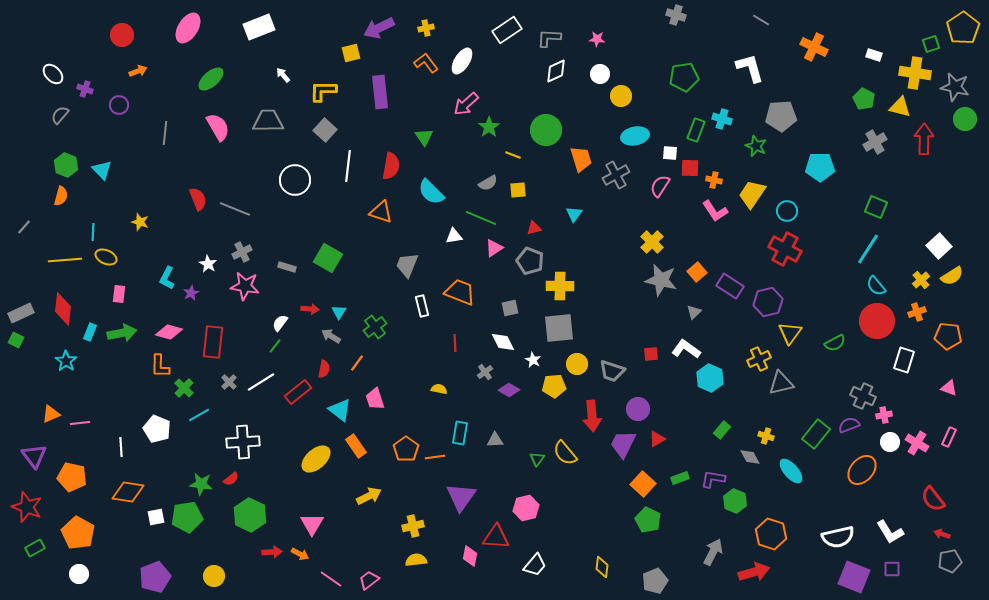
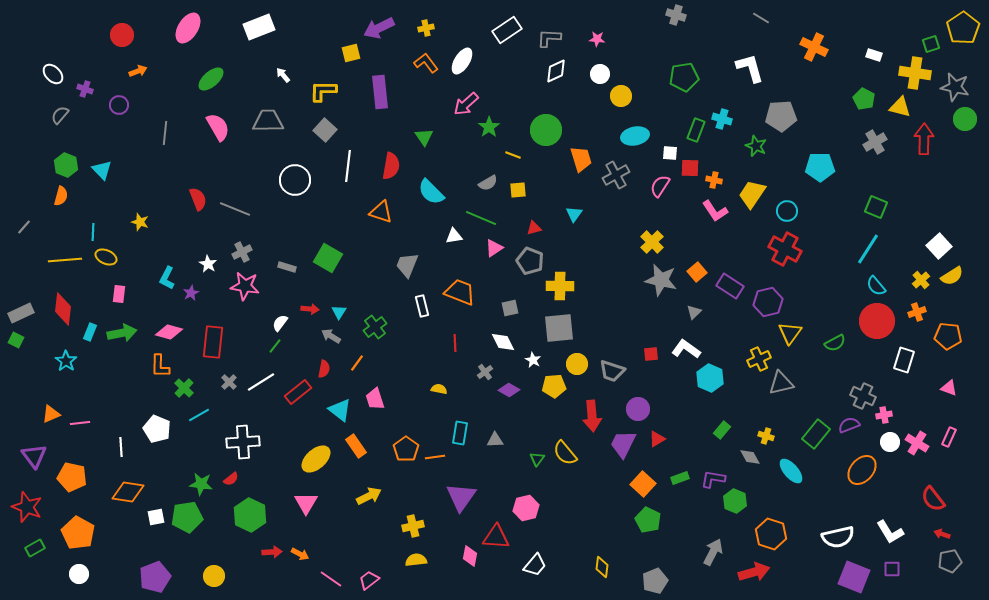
gray line at (761, 20): moved 2 px up
pink triangle at (312, 524): moved 6 px left, 21 px up
